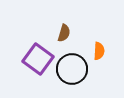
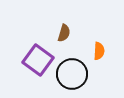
purple square: moved 1 px down
black circle: moved 5 px down
